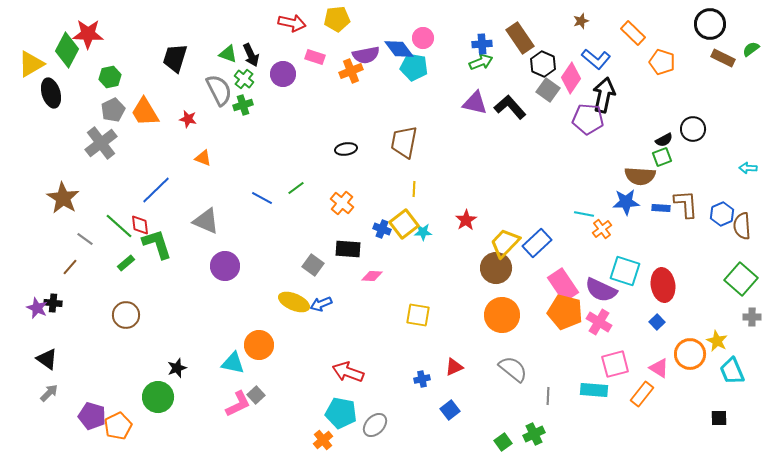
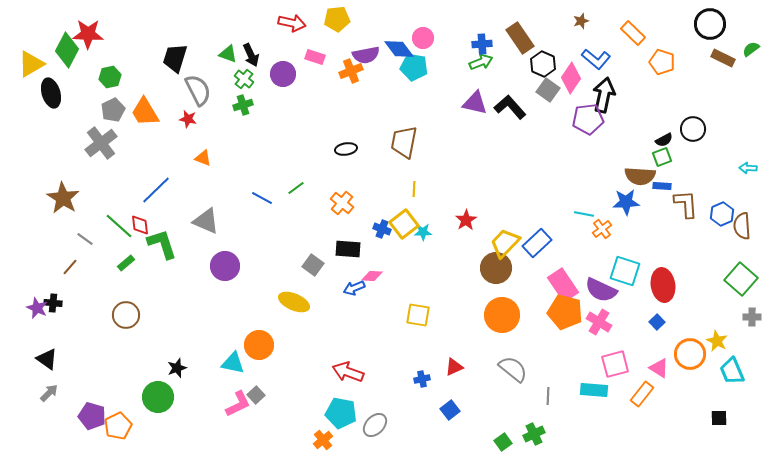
gray semicircle at (219, 90): moved 21 px left
purple pentagon at (588, 119): rotated 12 degrees counterclockwise
blue rectangle at (661, 208): moved 1 px right, 22 px up
green L-shape at (157, 244): moved 5 px right
blue arrow at (321, 304): moved 33 px right, 16 px up
